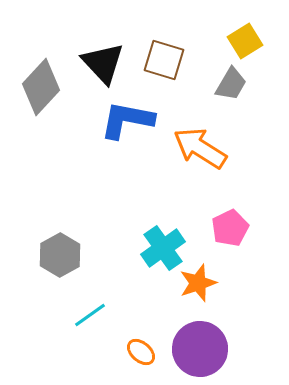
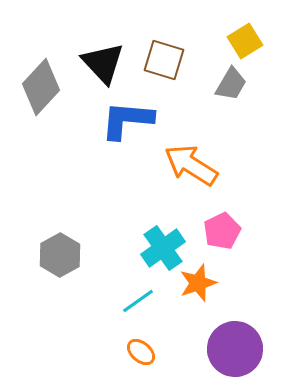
blue L-shape: rotated 6 degrees counterclockwise
orange arrow: moved 9 px left, 17 px down
pink pentagon: moved 8 px left, 3 px down
cyan line: moved 48 px right, 14 px up
purple circle: moved 35 px right
